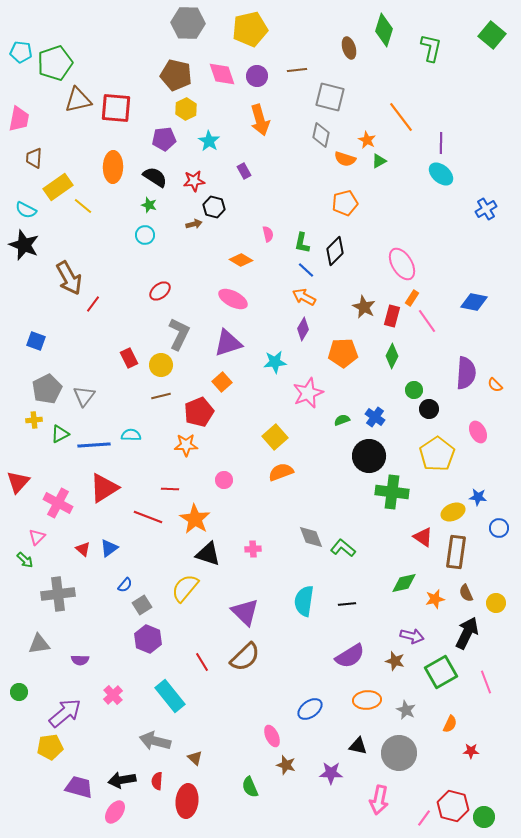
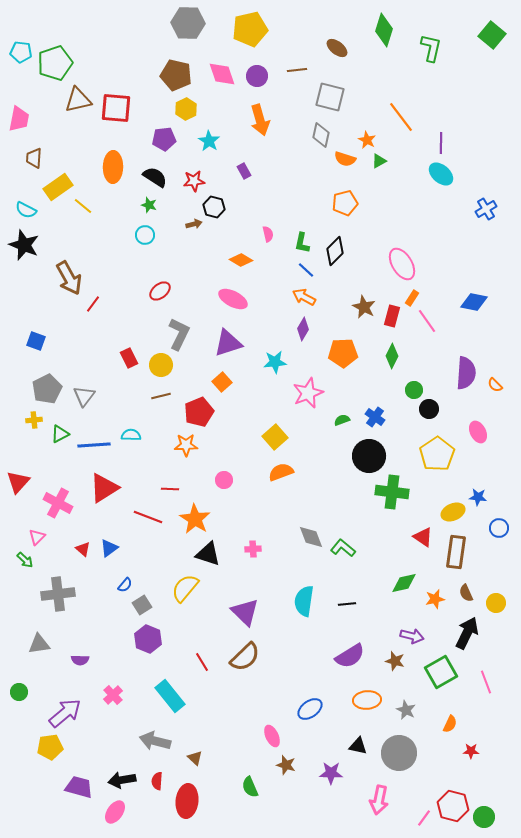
brown ellipse at (349, 48): moved 12 px left; rotated 35 degrees counterclockwise
